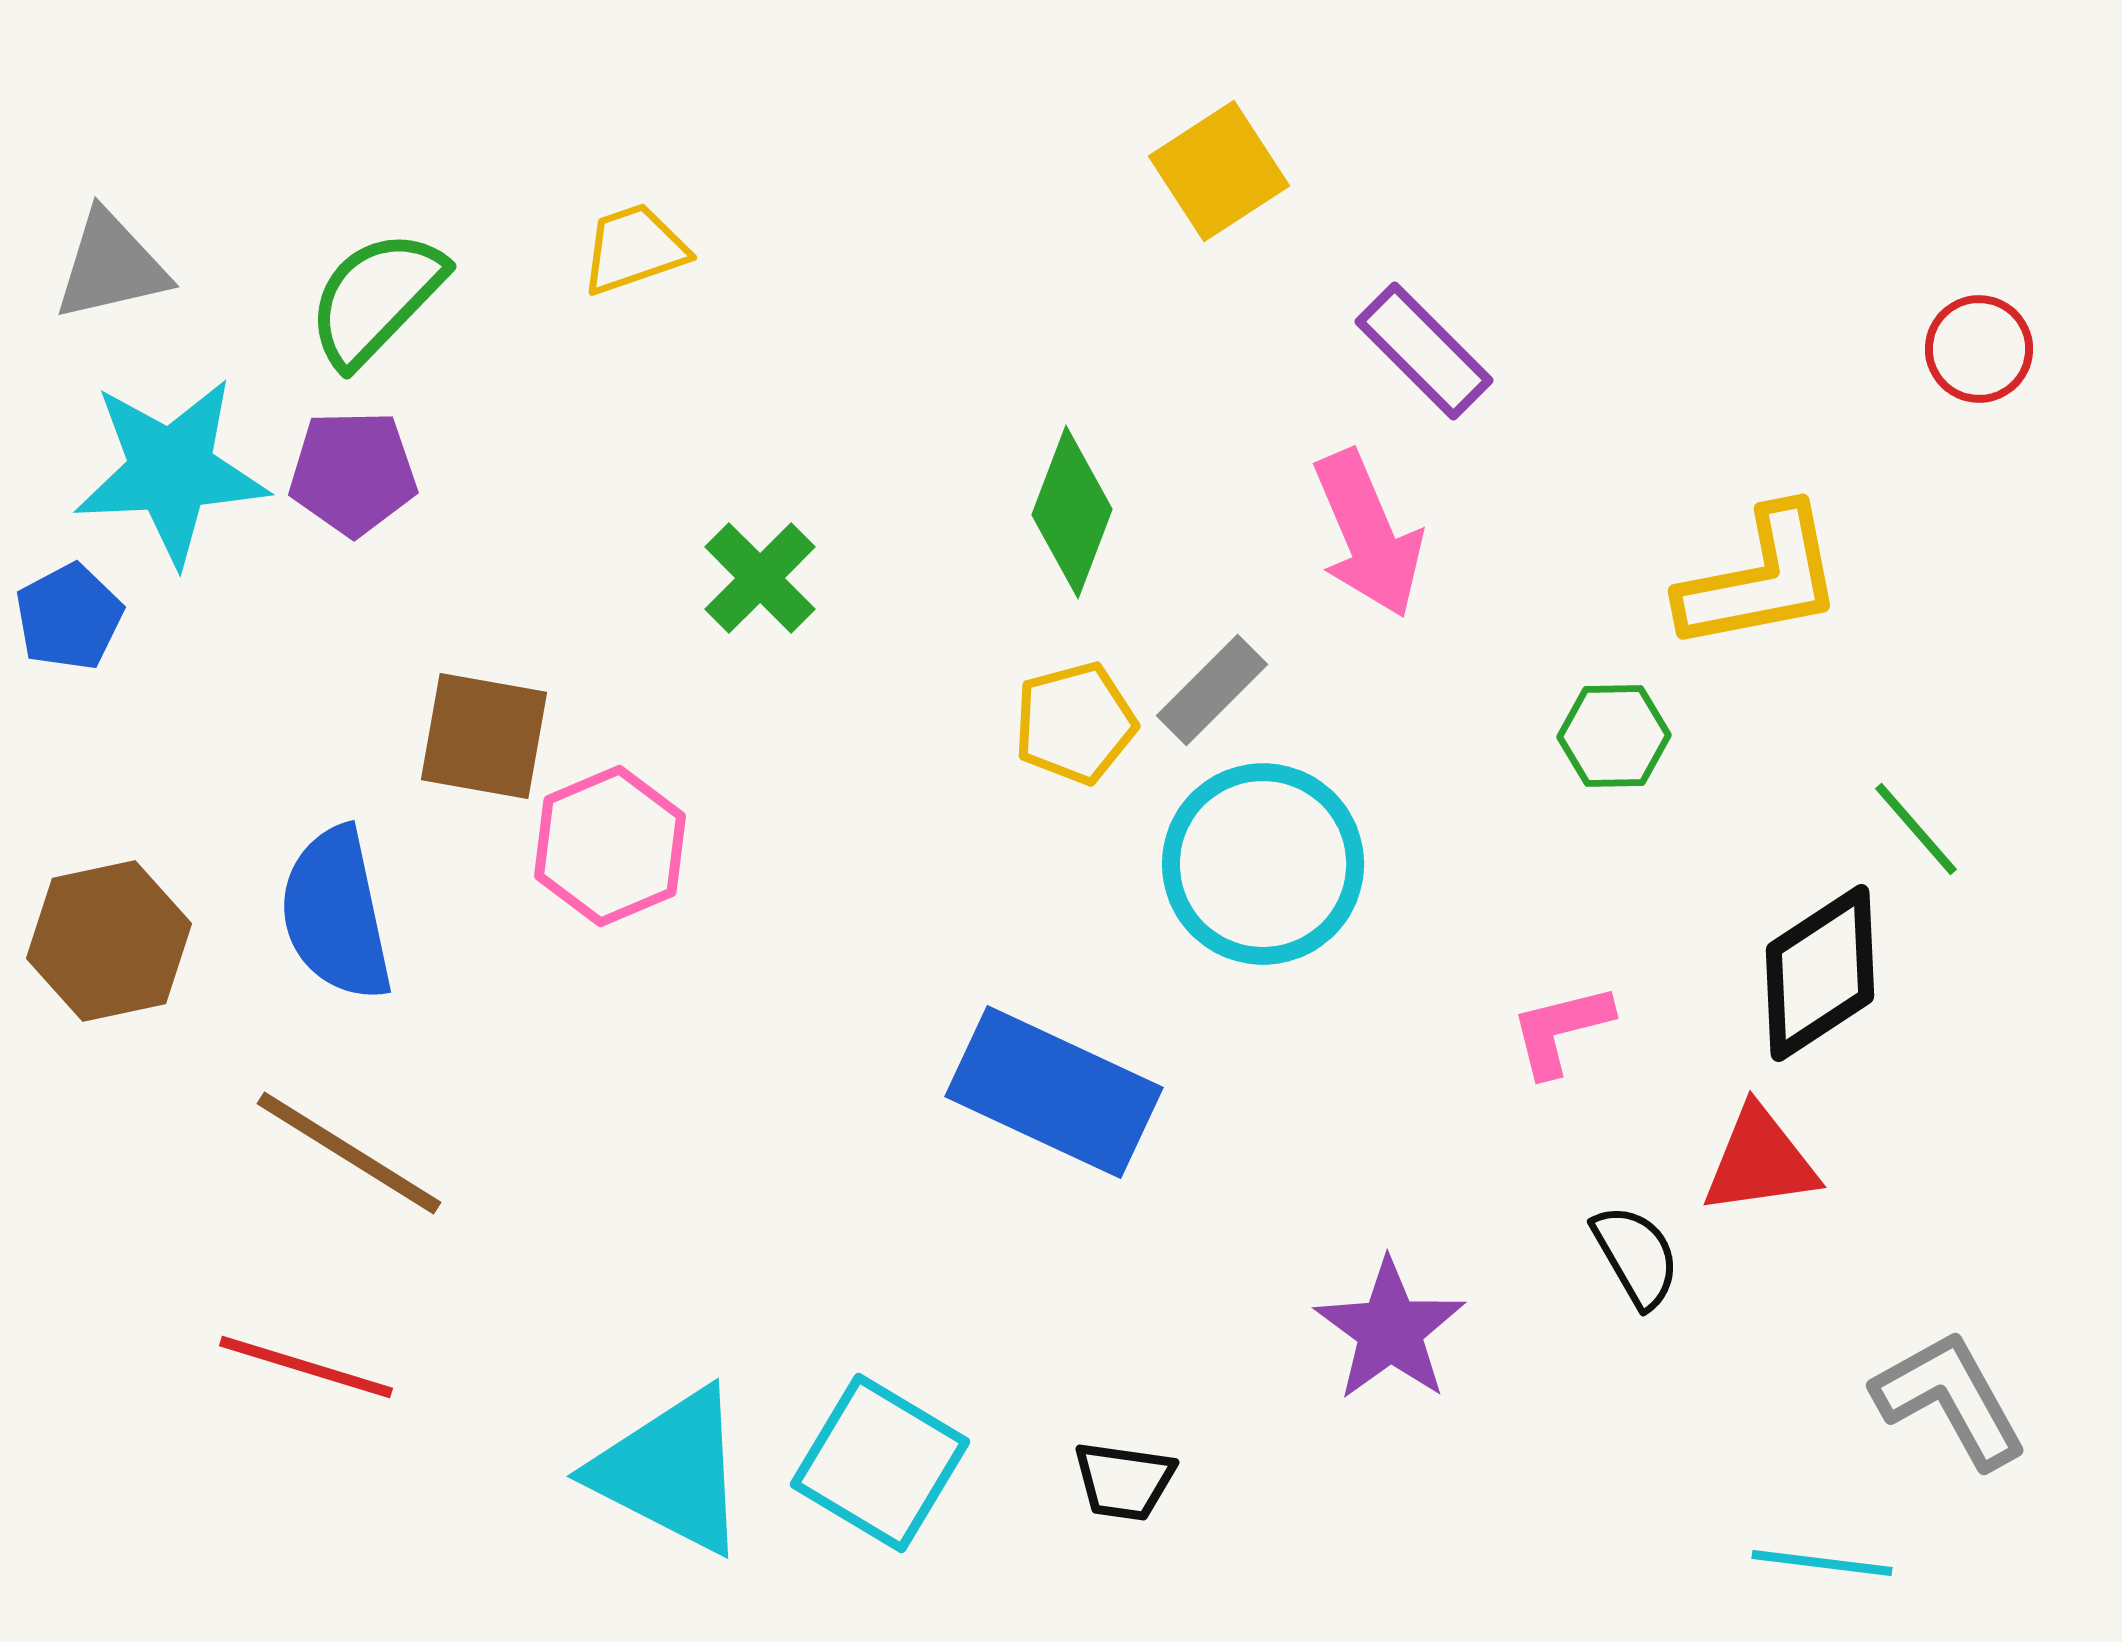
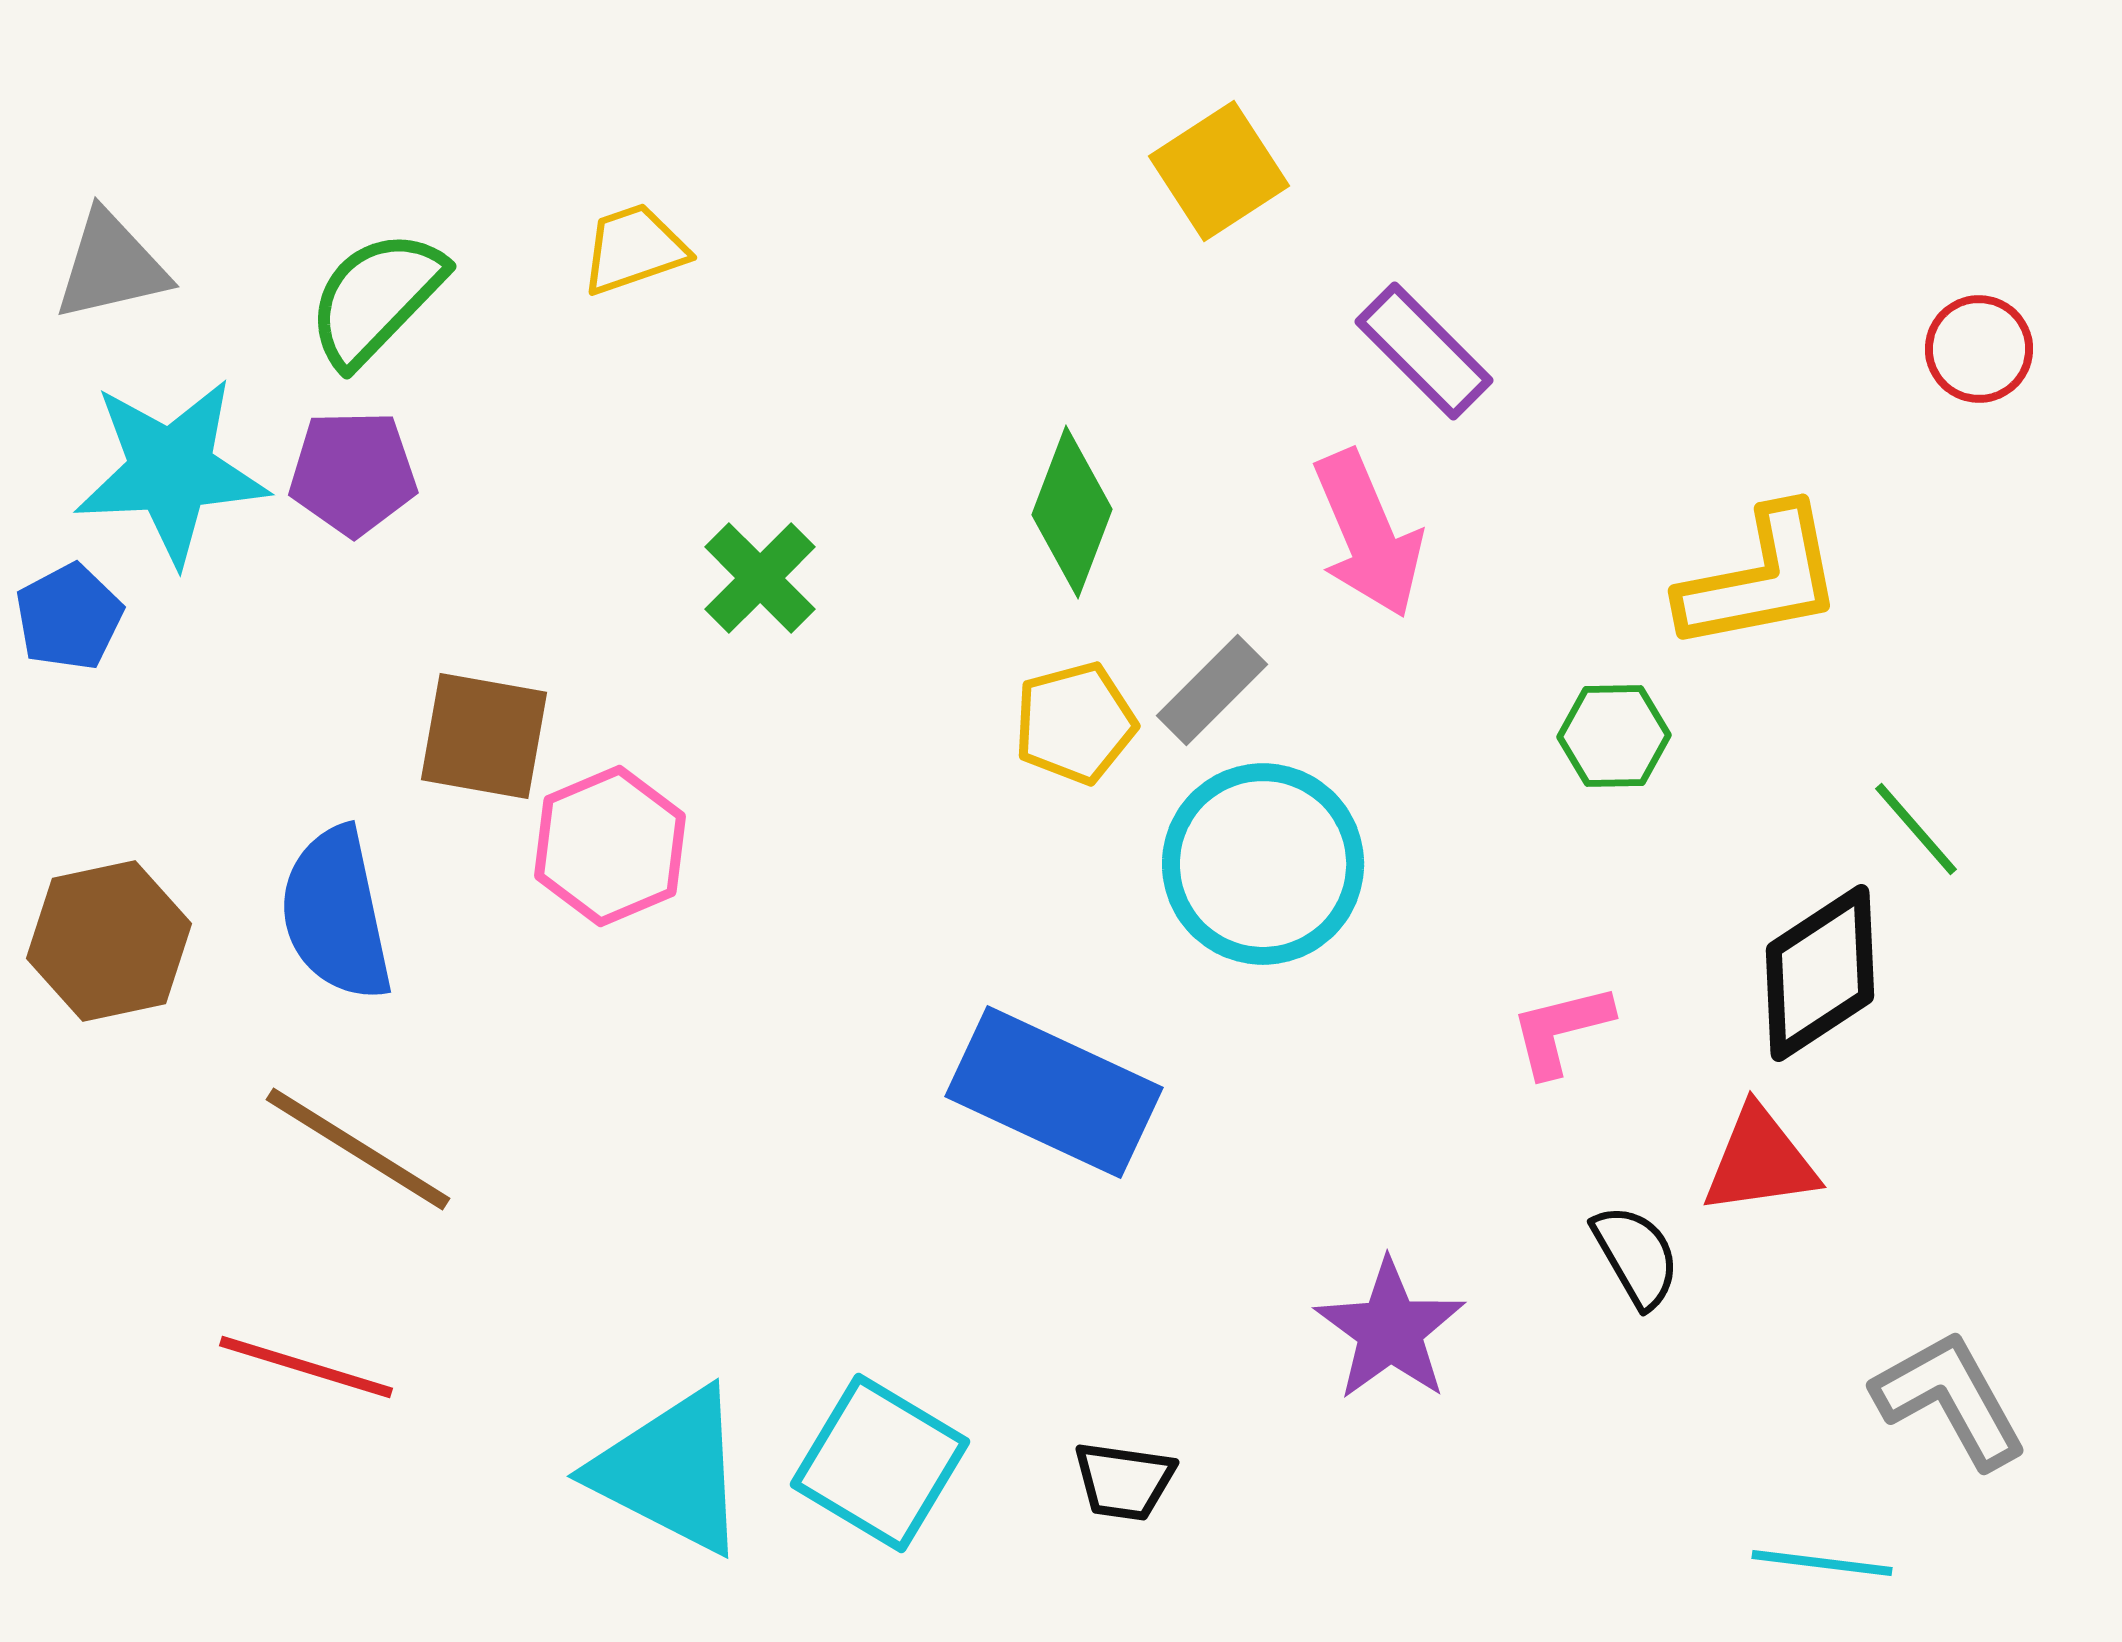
brown line: moved 9 px right, 4 px up
